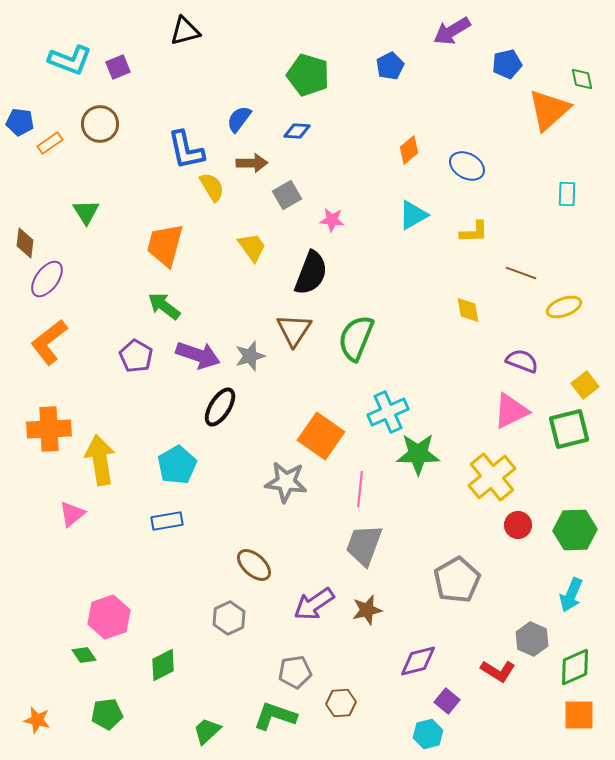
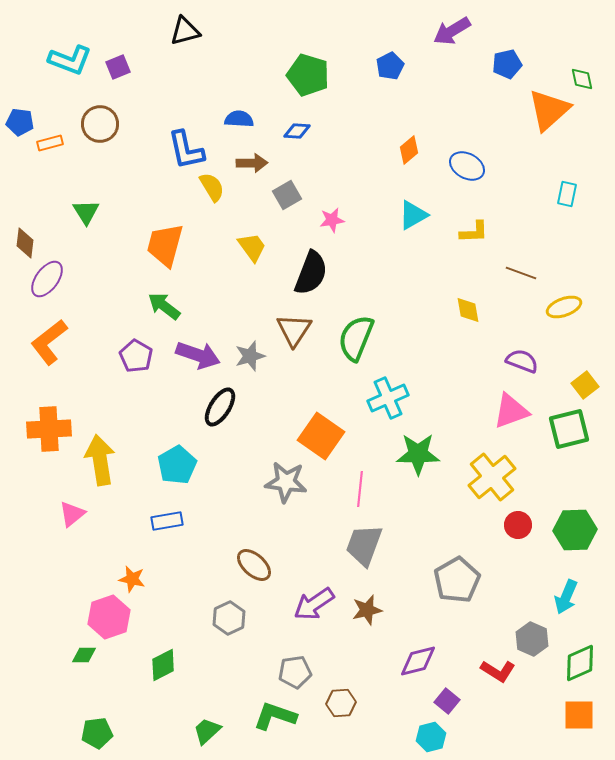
blue semicircle at (239, 119): rotated 56 degrees clockwise
orange rectangle at (50, 143): rotated 20 degrees clockwise
cyan rectangle at (567, 194): rotated 10 degrees clockwise
pink star at (332, 220): rotated 15 degrees counterclockwise
pink triangle at (511, 411): rotated 6 degrees clockwise
cyan cross at (388, 412): moved 14 px up
cyan arrow at (571, 595): moved 5 px left, 2 px down
green diamond at (84, 655): rotated 55 degrees counterclockwise
green diamond at (575, 667): moved 5 px right, 4 px up
green pentagon at (107, 714): moved 10 px left, 19 px down
orange star at (37, 720): moved 95 px right, 141 px up
cyan hexagon at (428, 734): moved 3 px right, 3 px down
